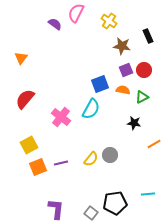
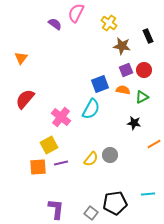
yellow cross: moved 2 px down
yellow square: moved 20 px right
orange square: rotated 18 degrees clockwise
